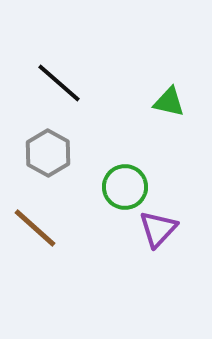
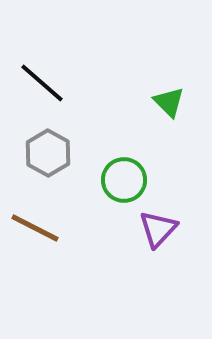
black line: moved 17 px left
green triangle: rotated 32 degrees clockwise
green circle: moved 1 px left, 7 px up
brown line: rotated 15 degrees counterclockwise
